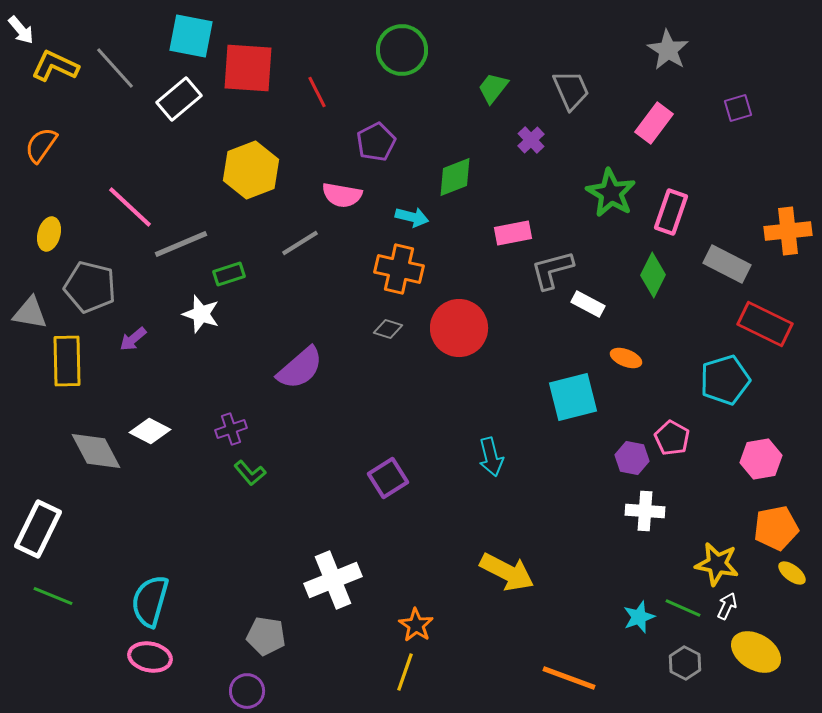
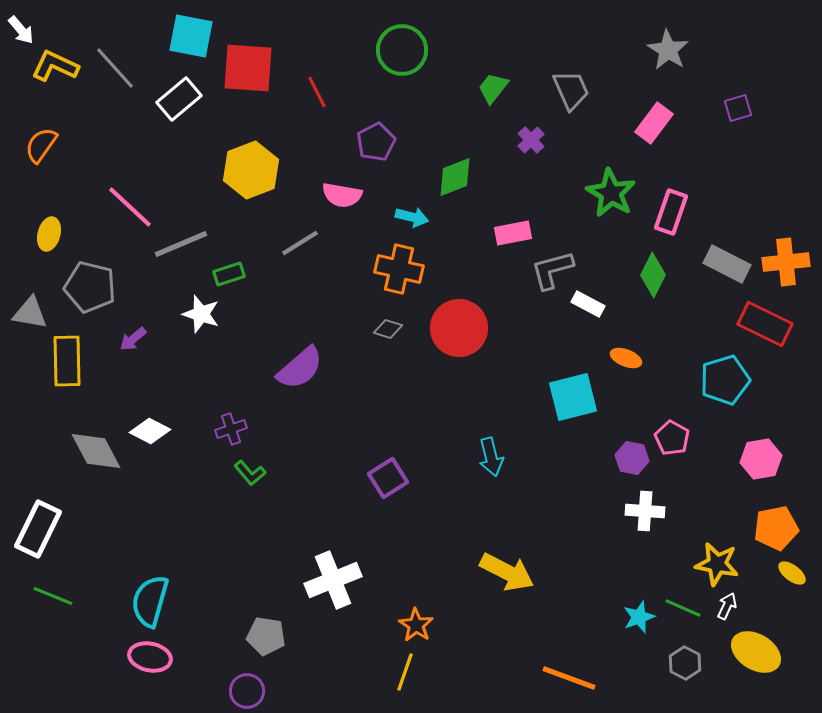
orange cross at (788, 231): moved 2 px left, 31 px down
